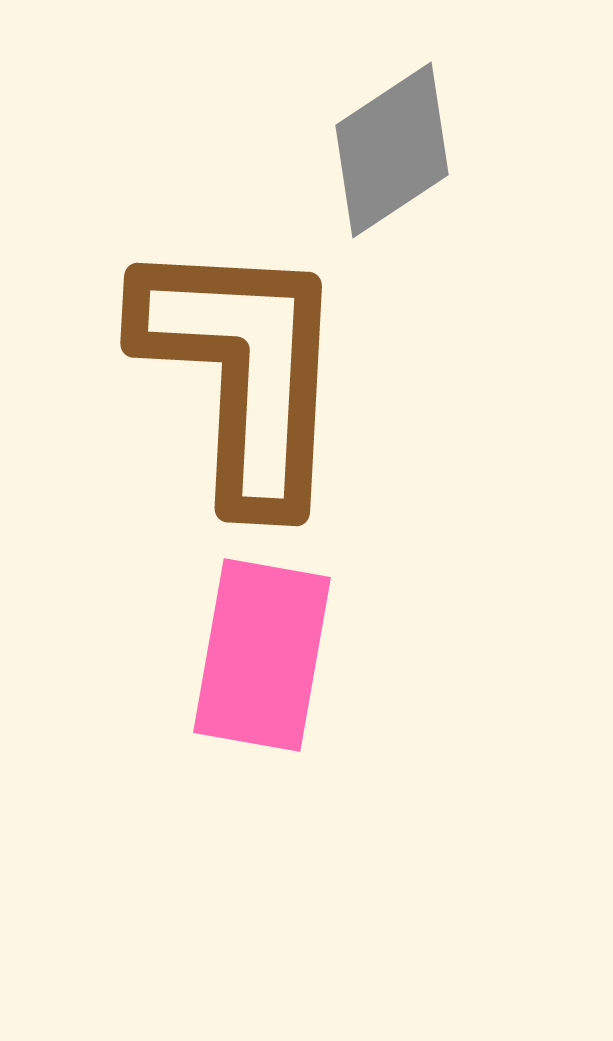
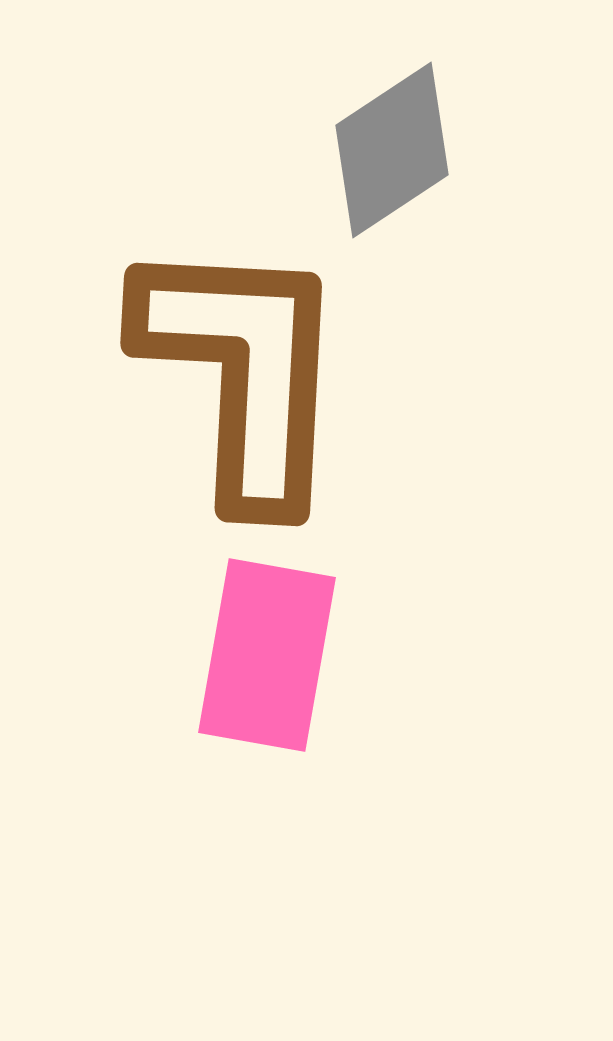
pink rectangle: moved 5 px right
